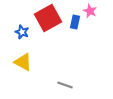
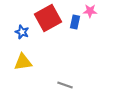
pink star: rotated 24 degrees counterclockwise
yellow triangle: rotated 36 degrees counterclockwise
